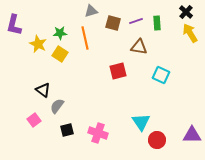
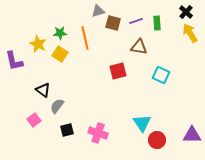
gray triangle: moved 7 px right
purple L-shape: moved 36 px down; rotated 25 degrees counterclockwise
cyan triangle: moved 1 px right, 1 px down
